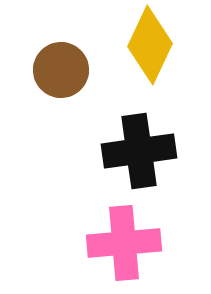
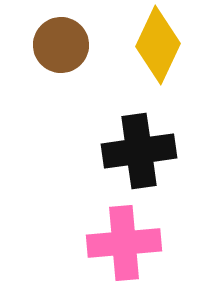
yellow diamond: moved 8 px right
brown circle: moved 25 px up
